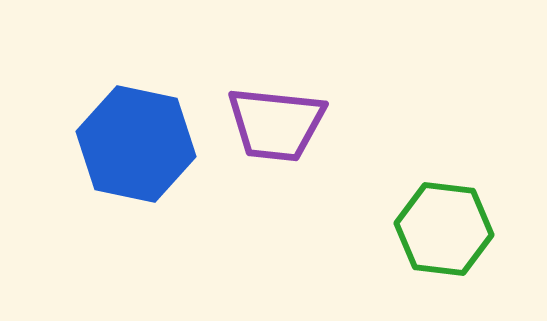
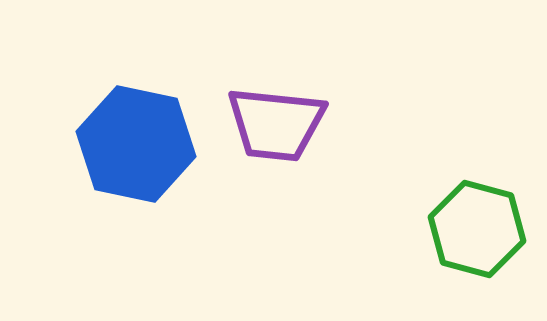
green hexagon: moved 33 px right; rotated 8 degrees clockwise
